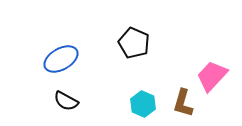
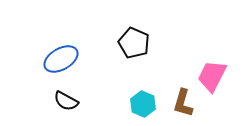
pink trapezoid: rotated 16 degrees counterclockwise
